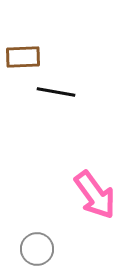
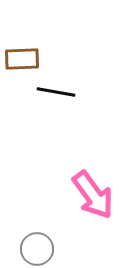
brown rectangle: moved 1 px left, 2 px down
pink arrow: moved 2 px left
